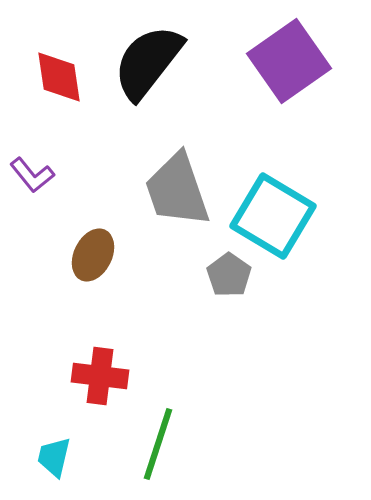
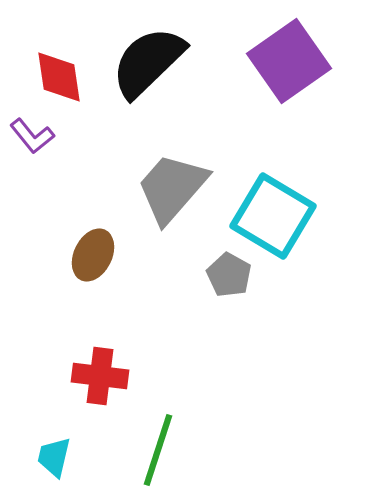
black semicircle: rotated 8 degrees clockwise
purple L-shape: moved 39 px up
gray trapezoid: moved 5 px left, 2 px up; rotated 60 degrees clockwise
gray pentagon: rotated 6 degrees counterclockwise
green line: moved 6 px down
